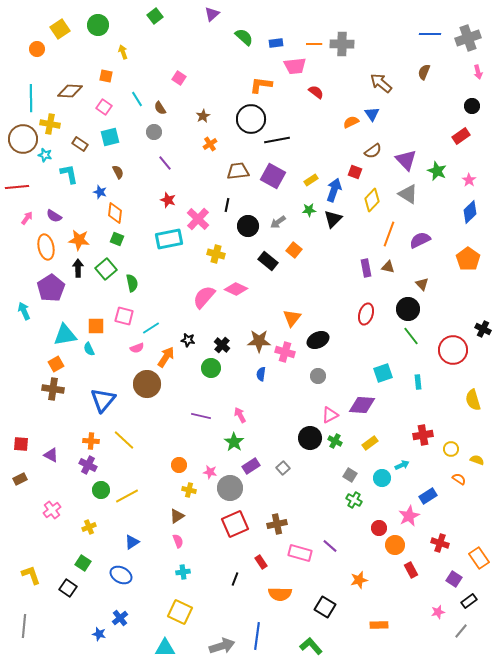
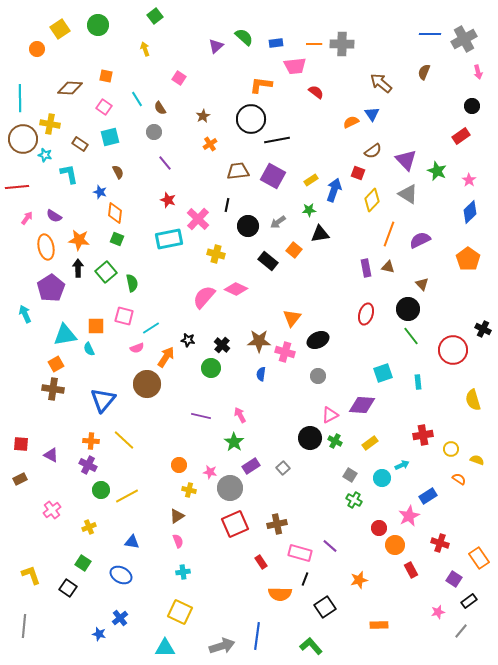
purple triangle at (212, 14): moved 4 px right, 32 px down
gray cross at (468, 38): moved 4 px left, 1 px down; rotated 10 degrees counterclockwise
yellow arrow at (123, 52): moved 22 px right, 3 px up
brown diamond at (70, 91): moved 3 px up
cyan line at (31, 98): moved 11 px left
red square at (355, 172): moved 3 px right, 1 px down
black triangle at (333, 219): moved 13 px left, 15 px down; rotated 36 degrees clockwise
green square at (106, 269): moved 3 px down
cyan arrow at (24, 311): moved 1 px right, 3 px down
blue triangle at (132, 542): rotated 42 degrees clockwise
black line at (235, 579): moved 70 px right
black square at (325, 607): rotated 25 degrees clockwise
